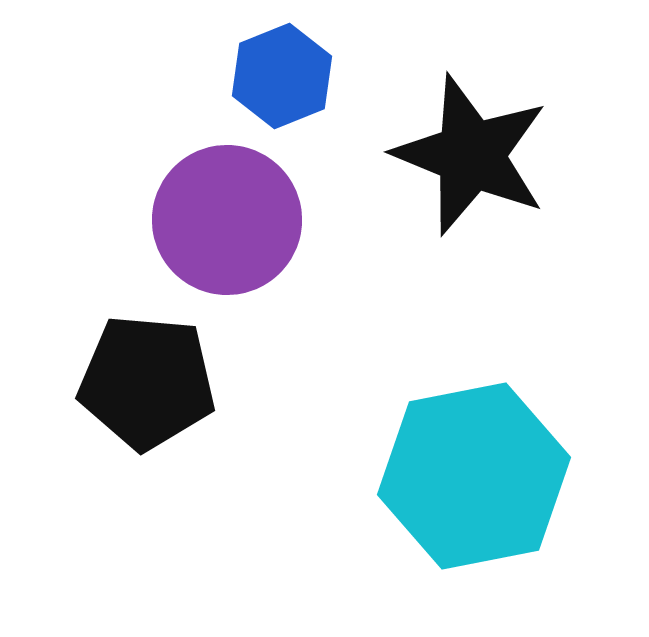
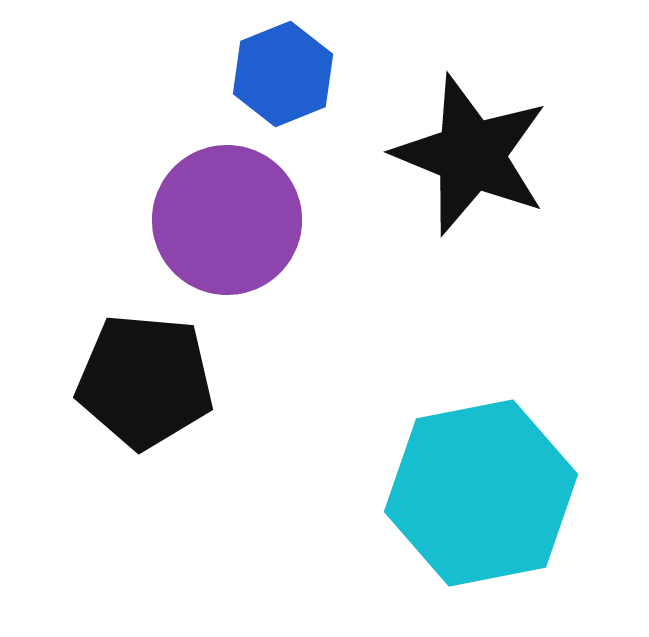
blue hexagon: moved 1 px right, 2 px up
black pentagon: moved 2 px left, 1 px up
cyan hexagon: moved 7 px right, 17 px down
